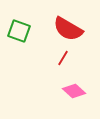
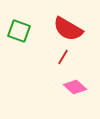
red line: moved 1 px up
pink diamond: moved 1 px right, 4 px up
